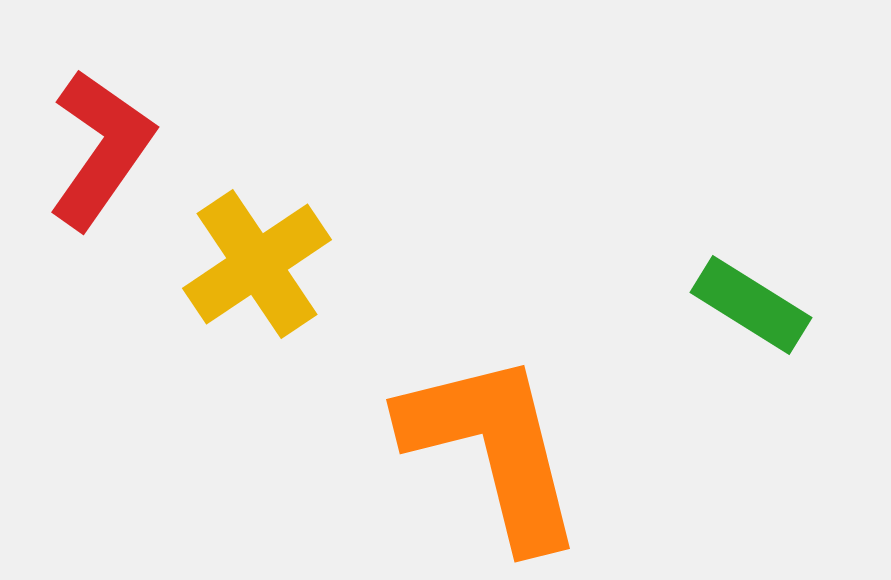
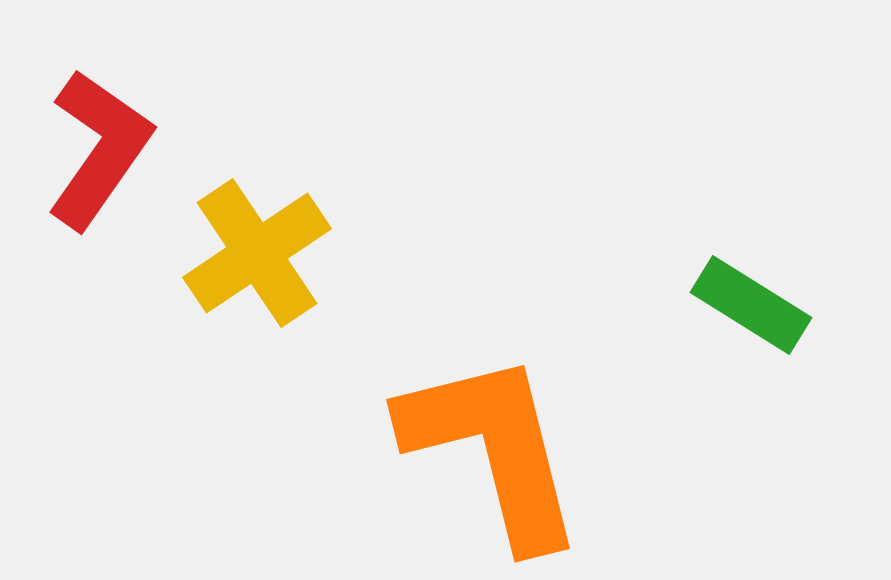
red L-shape: moved 2 px left
yellow cross: moved 11 px up
